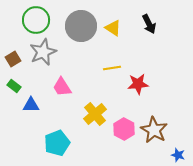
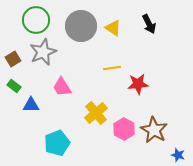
yellow cross: moved 1 px right, 1 px up
